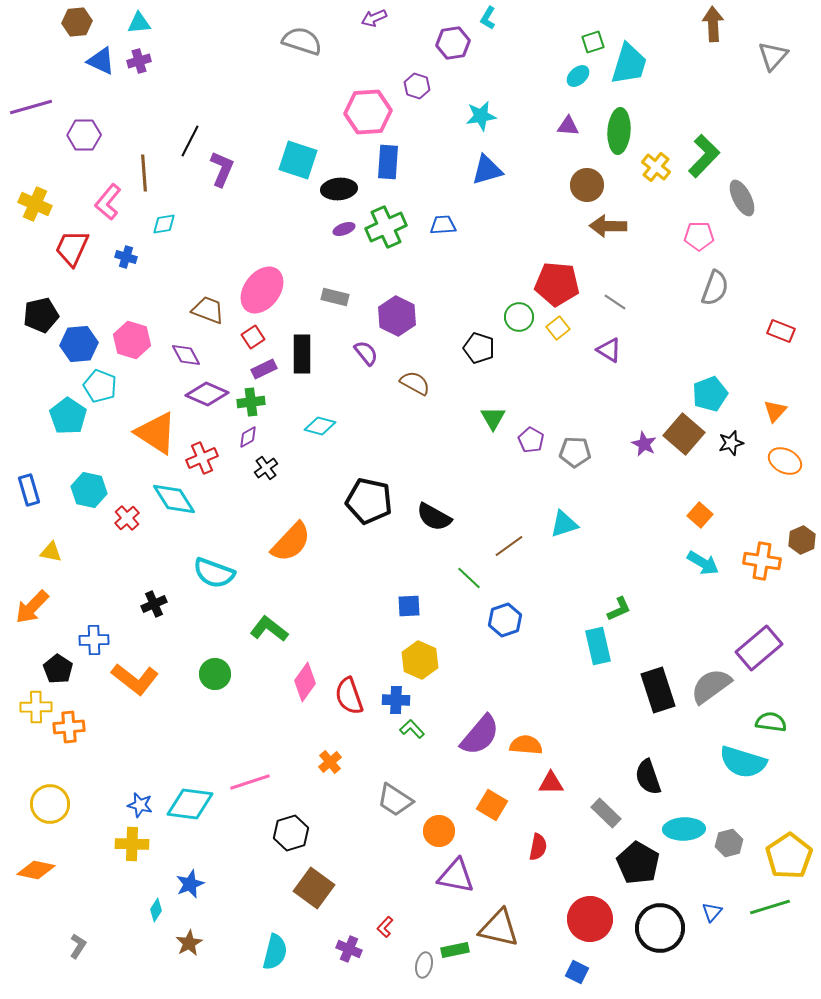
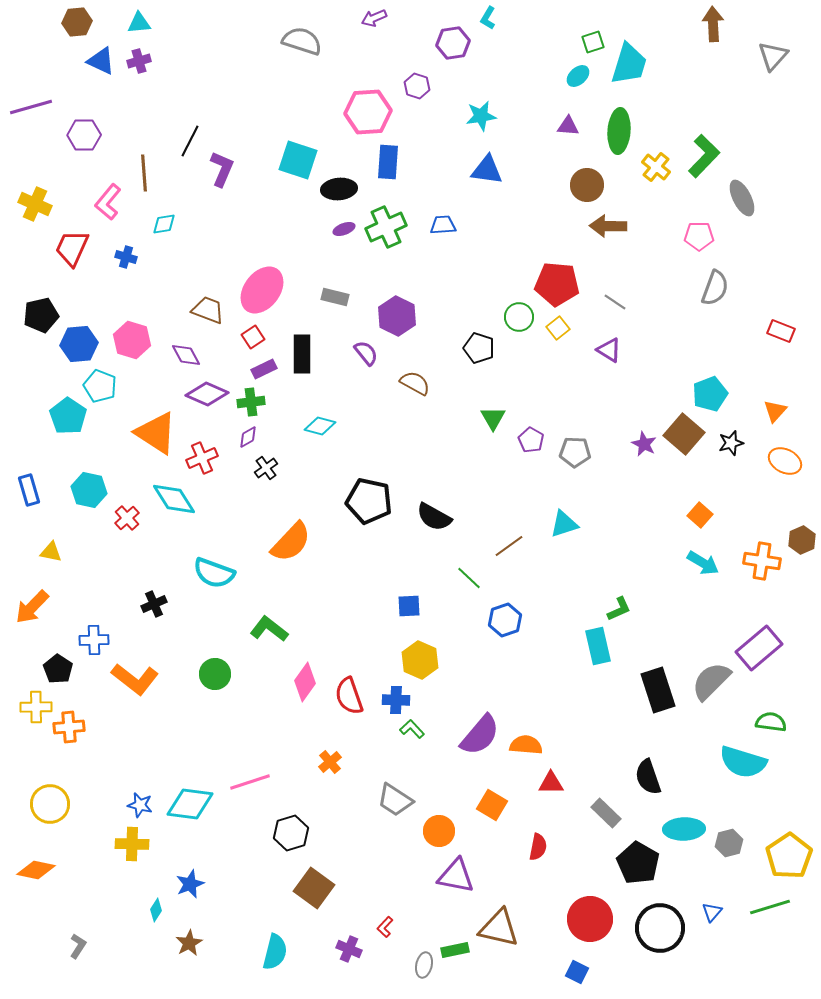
blue triangle at (487, 170): rotated 24 degrees clockwise
gray semicircle at (711, 686): moved 5 px up; rotated 9 degrees counterclockwise
